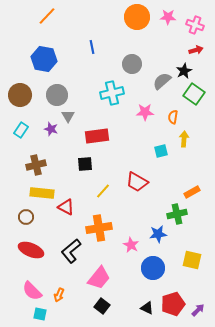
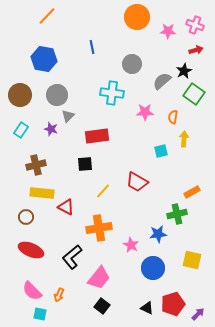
pink star at (168, 17): moved 14 px down
cyan cross at (112, 93): rotated 20 degrees clockwise
gray triangle at (68, 116): rotated 16 degrees clockwise
black L-shape at (71, 251): moved 1 px right, 6 px down
purple arrow at (198, 310): moved 4 px down
